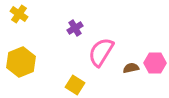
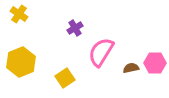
yellow square: moved 10 px left, 7 px up; rotated 24 degrees clockwise
